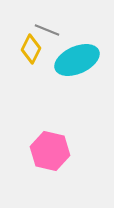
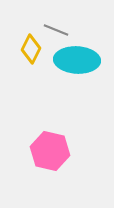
gray line: moved 9 px right
cyan ellipse: rotated 27 degrees clockwise
